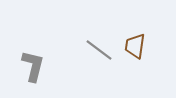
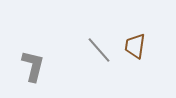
gray line: rotated 12 degrees clockwise
